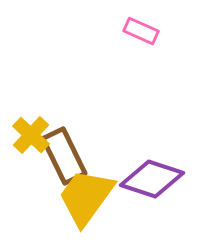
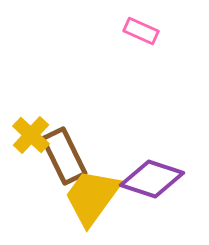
yellow trapezoid: moved 6 px right
